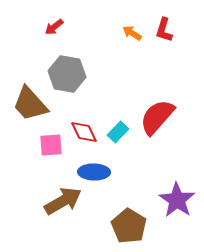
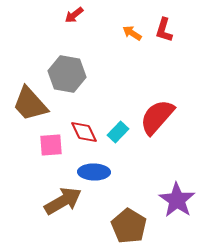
red arrow: moved 20 px right, 12 px up
